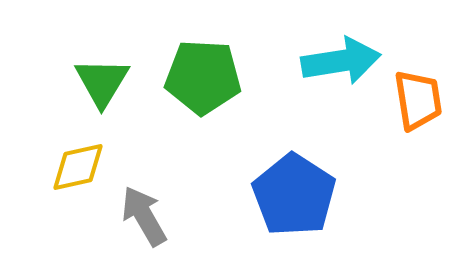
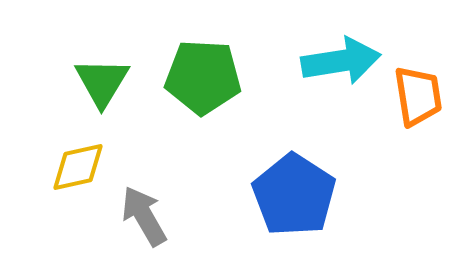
orange trapezoid: moved 4 px up
